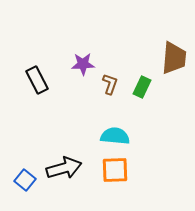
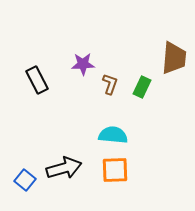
cyan semicircle: moved 2 px left, 1 px up
